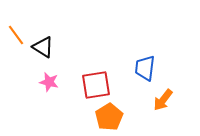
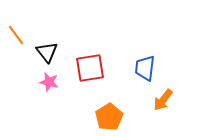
black triangle: moved 4 px right, 5 px down; rotated 20 degrees clockwise
red square: moved 6 px left, 17 px up
